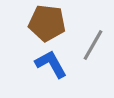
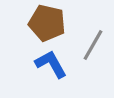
brown pentagon: rotated 6 degrees clockwise
